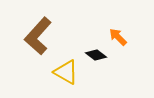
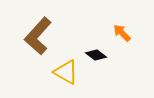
orange arrow: moved 4 px right, 4 px up
